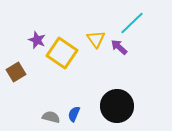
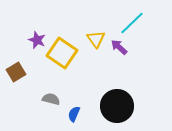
gray semicircle: moved 18 px up
